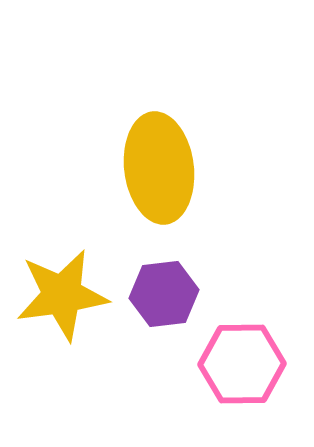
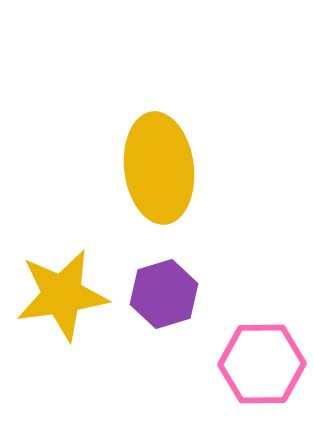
purple hexagon: rotated 10 degrees counterclockwise
pink hexagon: moved 20 px right
